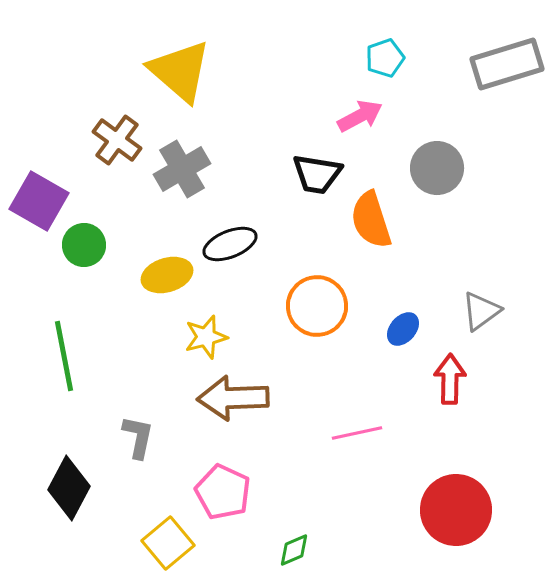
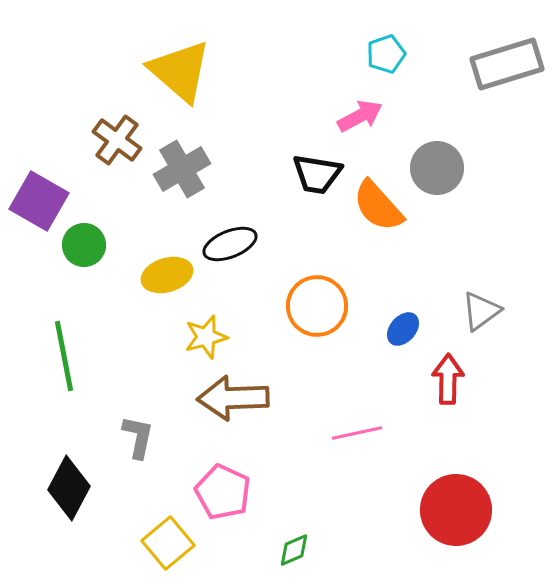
cyan pentagon: moved 1 px right, 4 px up
orange semicircle: moved 7 px right, 14 px up; rotated 24 degrees counterclockwise
red arrow: moved 2 px left
